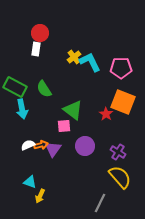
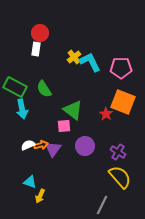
gray line: moved 2 px right, 2 px down
